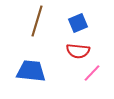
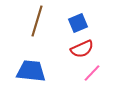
red semicircle: moved 4 px right, 2 px up; rotated 30 degrees counterclockwise
